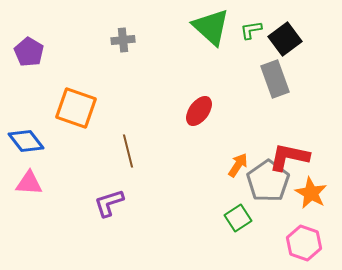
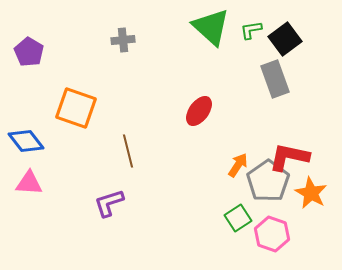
pink hexagon: moved 32 px left, 9 px up
